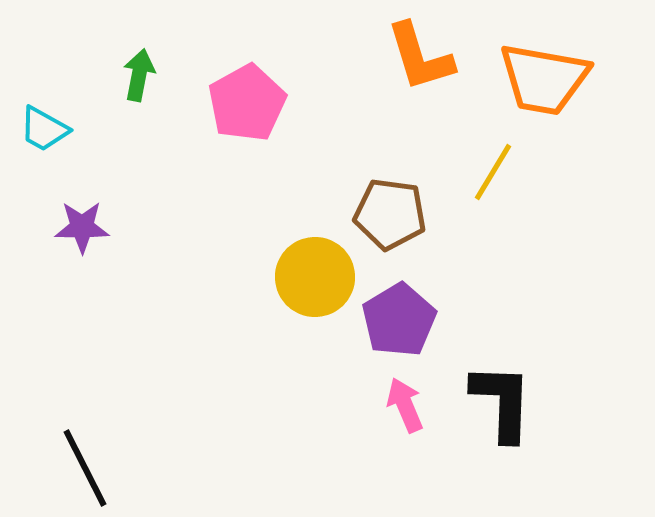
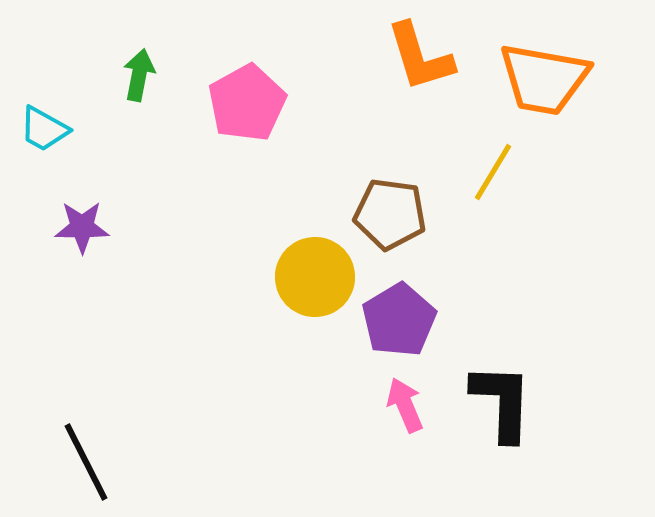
black line: moved 1 px right, 6 px up
